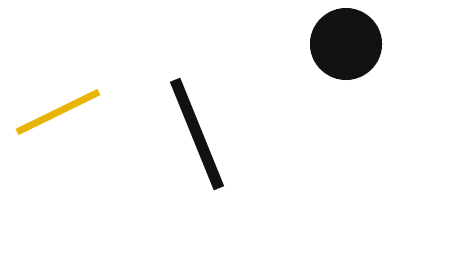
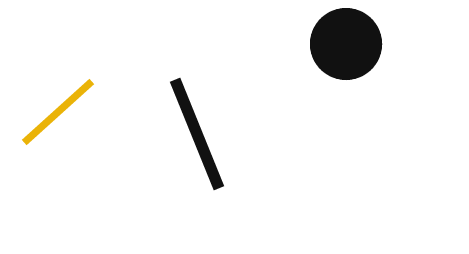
yellow line: rotated 16 degrees counterclockwise
